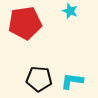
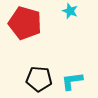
red pentagon: rotated 24 degrees clockwise
cyan L-shape: rotated 15 degrees counterclockwise
